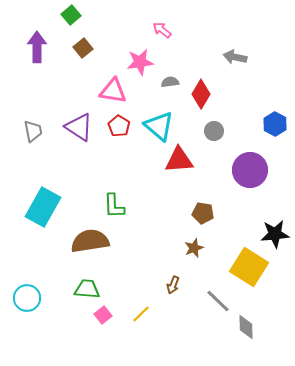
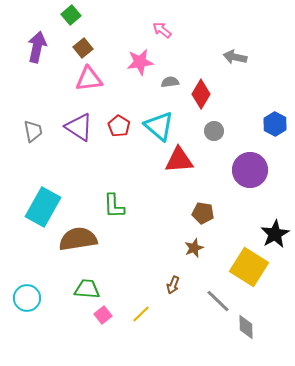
purple arrow: rotated 12 degrees clockwise
pink triangle: moved 24 px left, 12 px up; rotated 16 degrees counterclockwise
black star: rotated 24 degrees counterclockwise
brown semicircle: moved 12 px left, 2 px up
